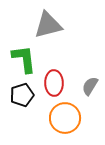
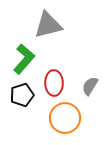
green L-shape: rotated 48 degrees clockwise
